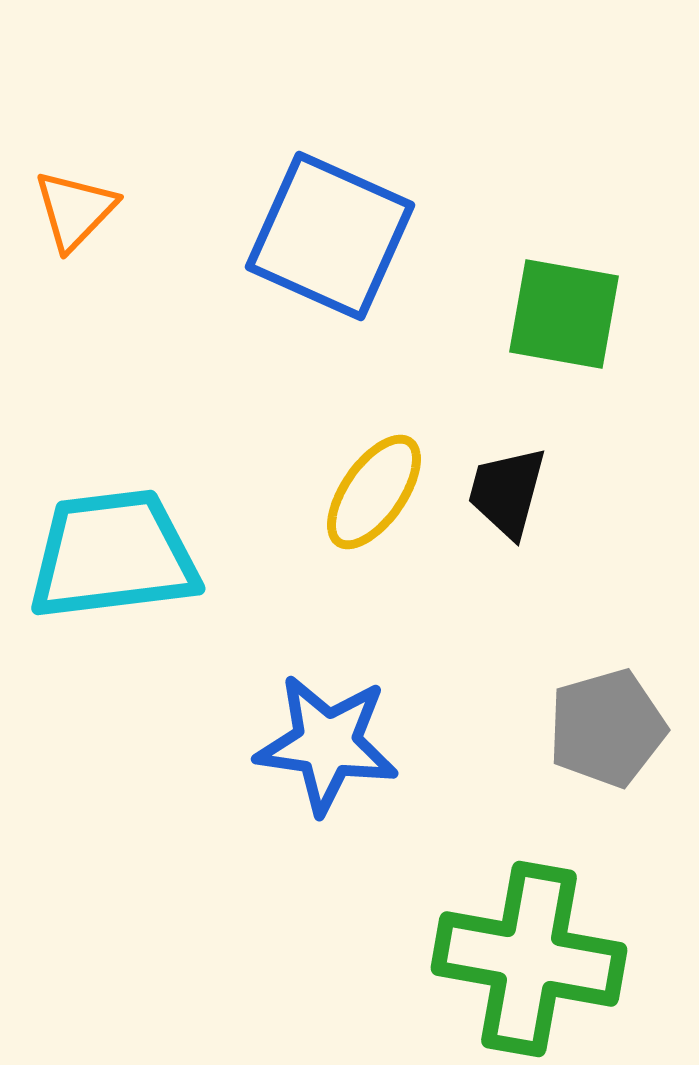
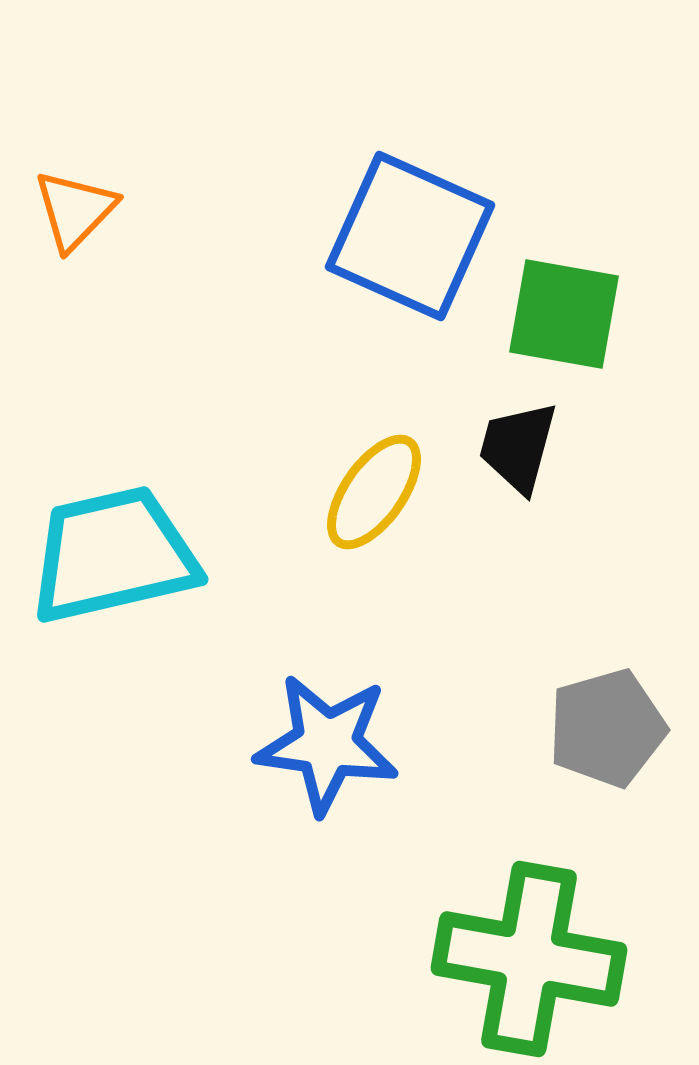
blue square: moved 80 px right
black trapezoid: moved 11 px right, 45 px up
cyan trapezoid: rotated 6 degrees counterclockwise
